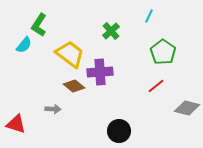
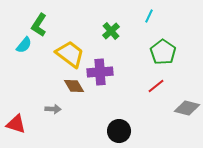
brown diamond: rotated 20 degrees clockwise
